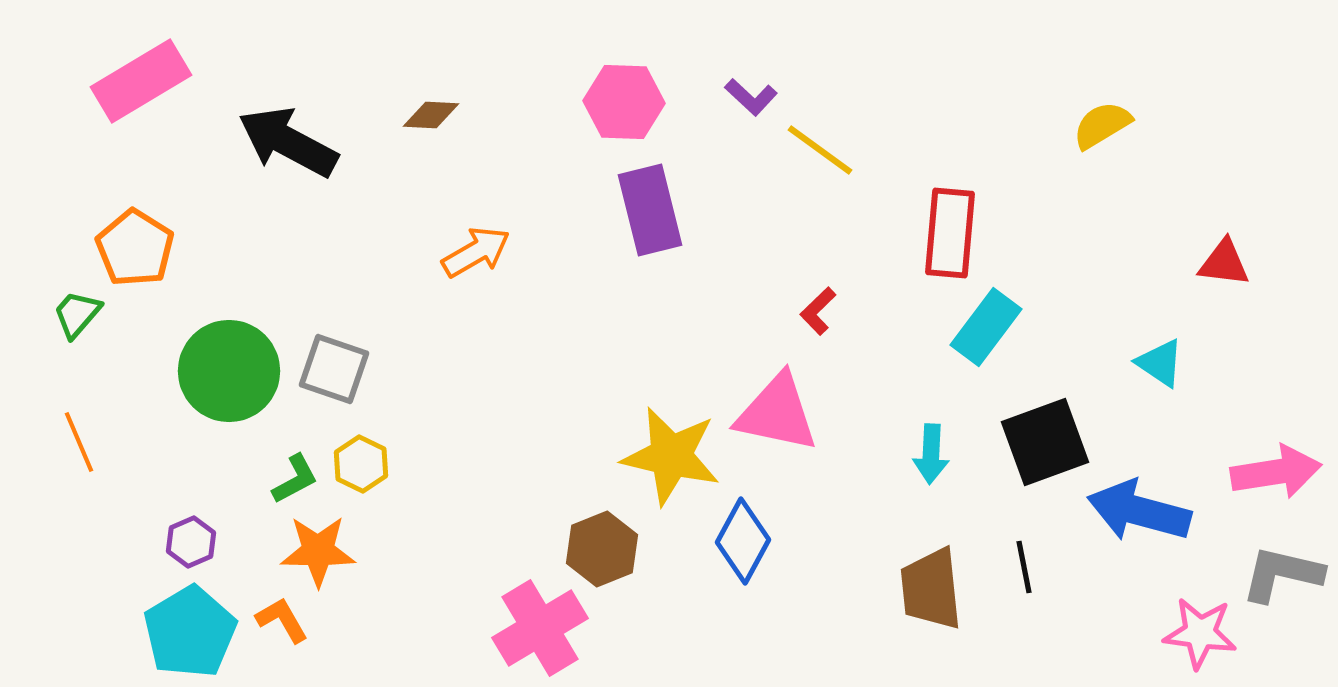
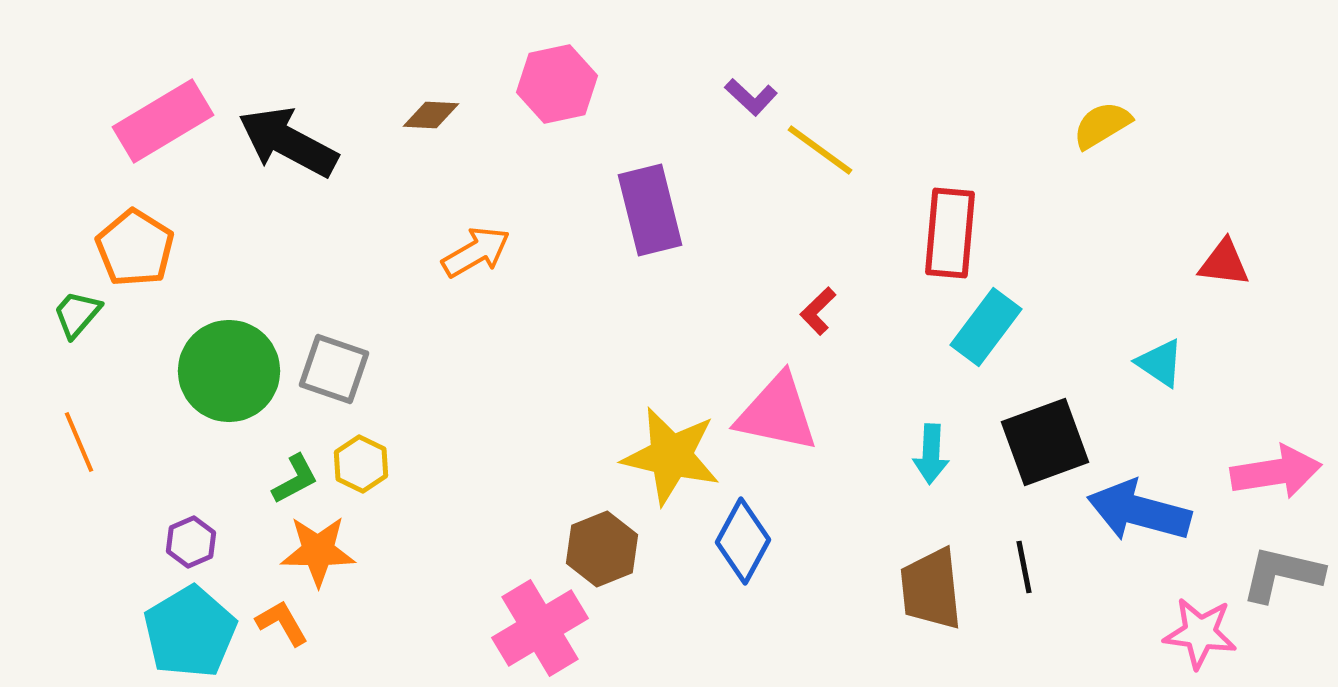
pink rectangle: moved 22 px right, 40 px down
pink hexagon: moved 67 px left, 18 px up; rotated 14 degrees counterclockwise
orange L-shape: moved 3 px down
